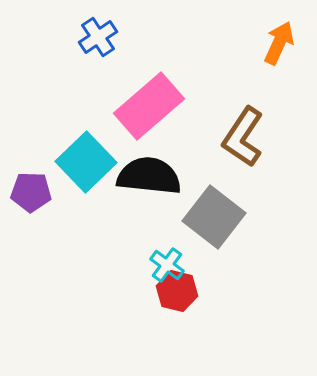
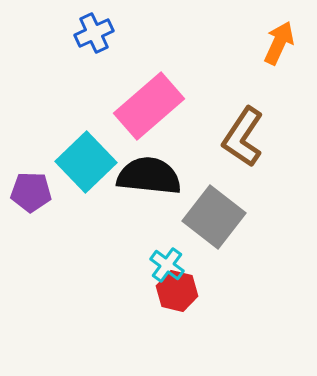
blue cross: moved 4 px left, 4 px up; rotated 9 degrees clockwise
